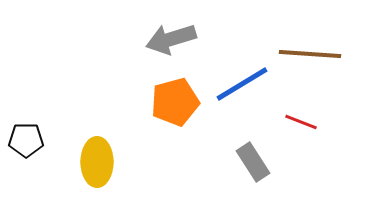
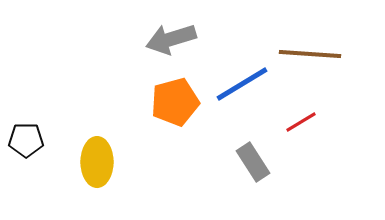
red line: rotated 52 degrees counterclockwise
